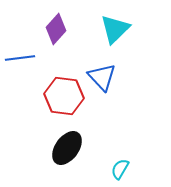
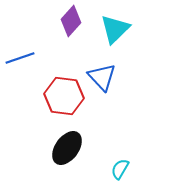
purple diamond: moved 15 px right, 8 px up
blue line: rotated 12 degrees counterclockwise
